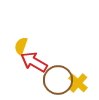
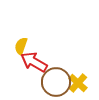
brown circle: moved 2 px left, 2 px down
